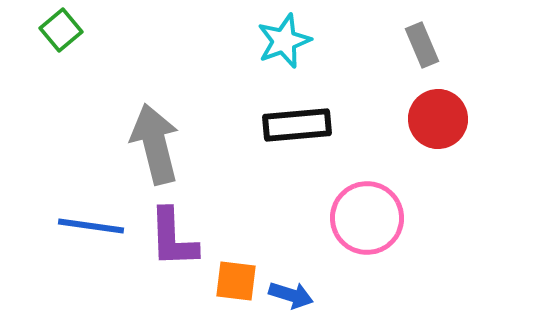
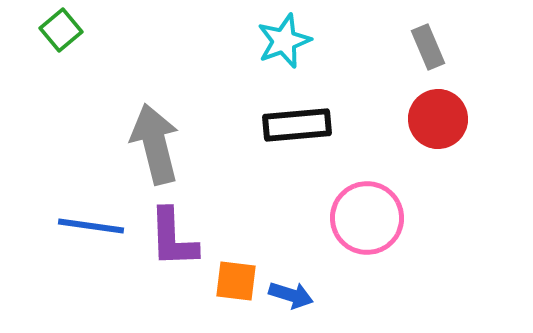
gray rectangle: moved 6 px right, 2 px down
